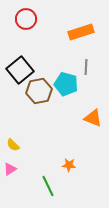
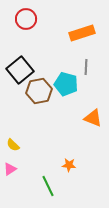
orange rectangle: moved 1 px right, 1 px down
